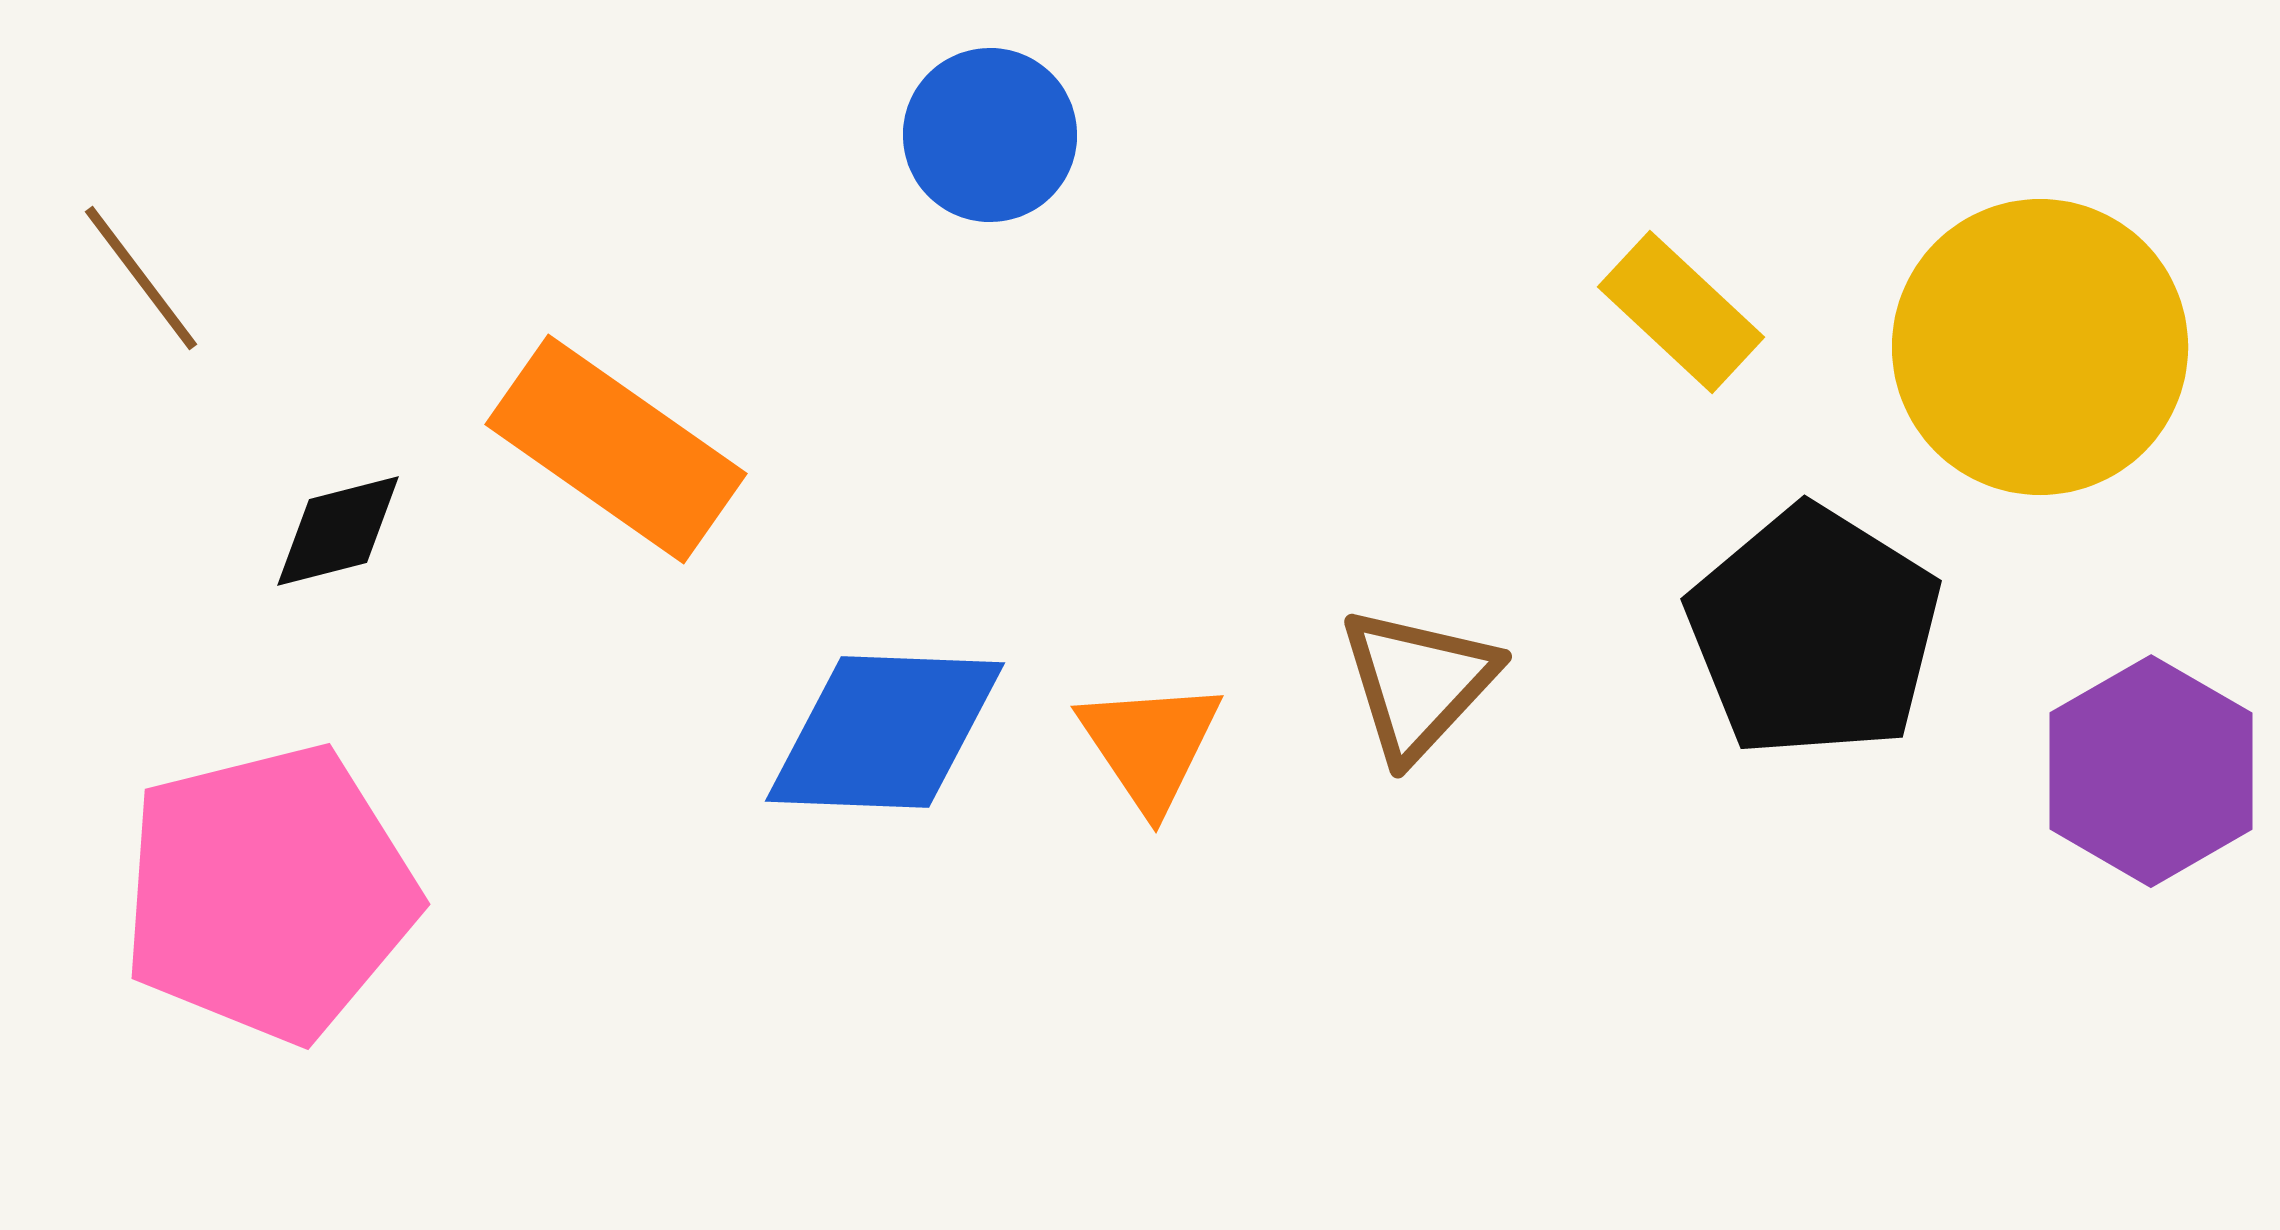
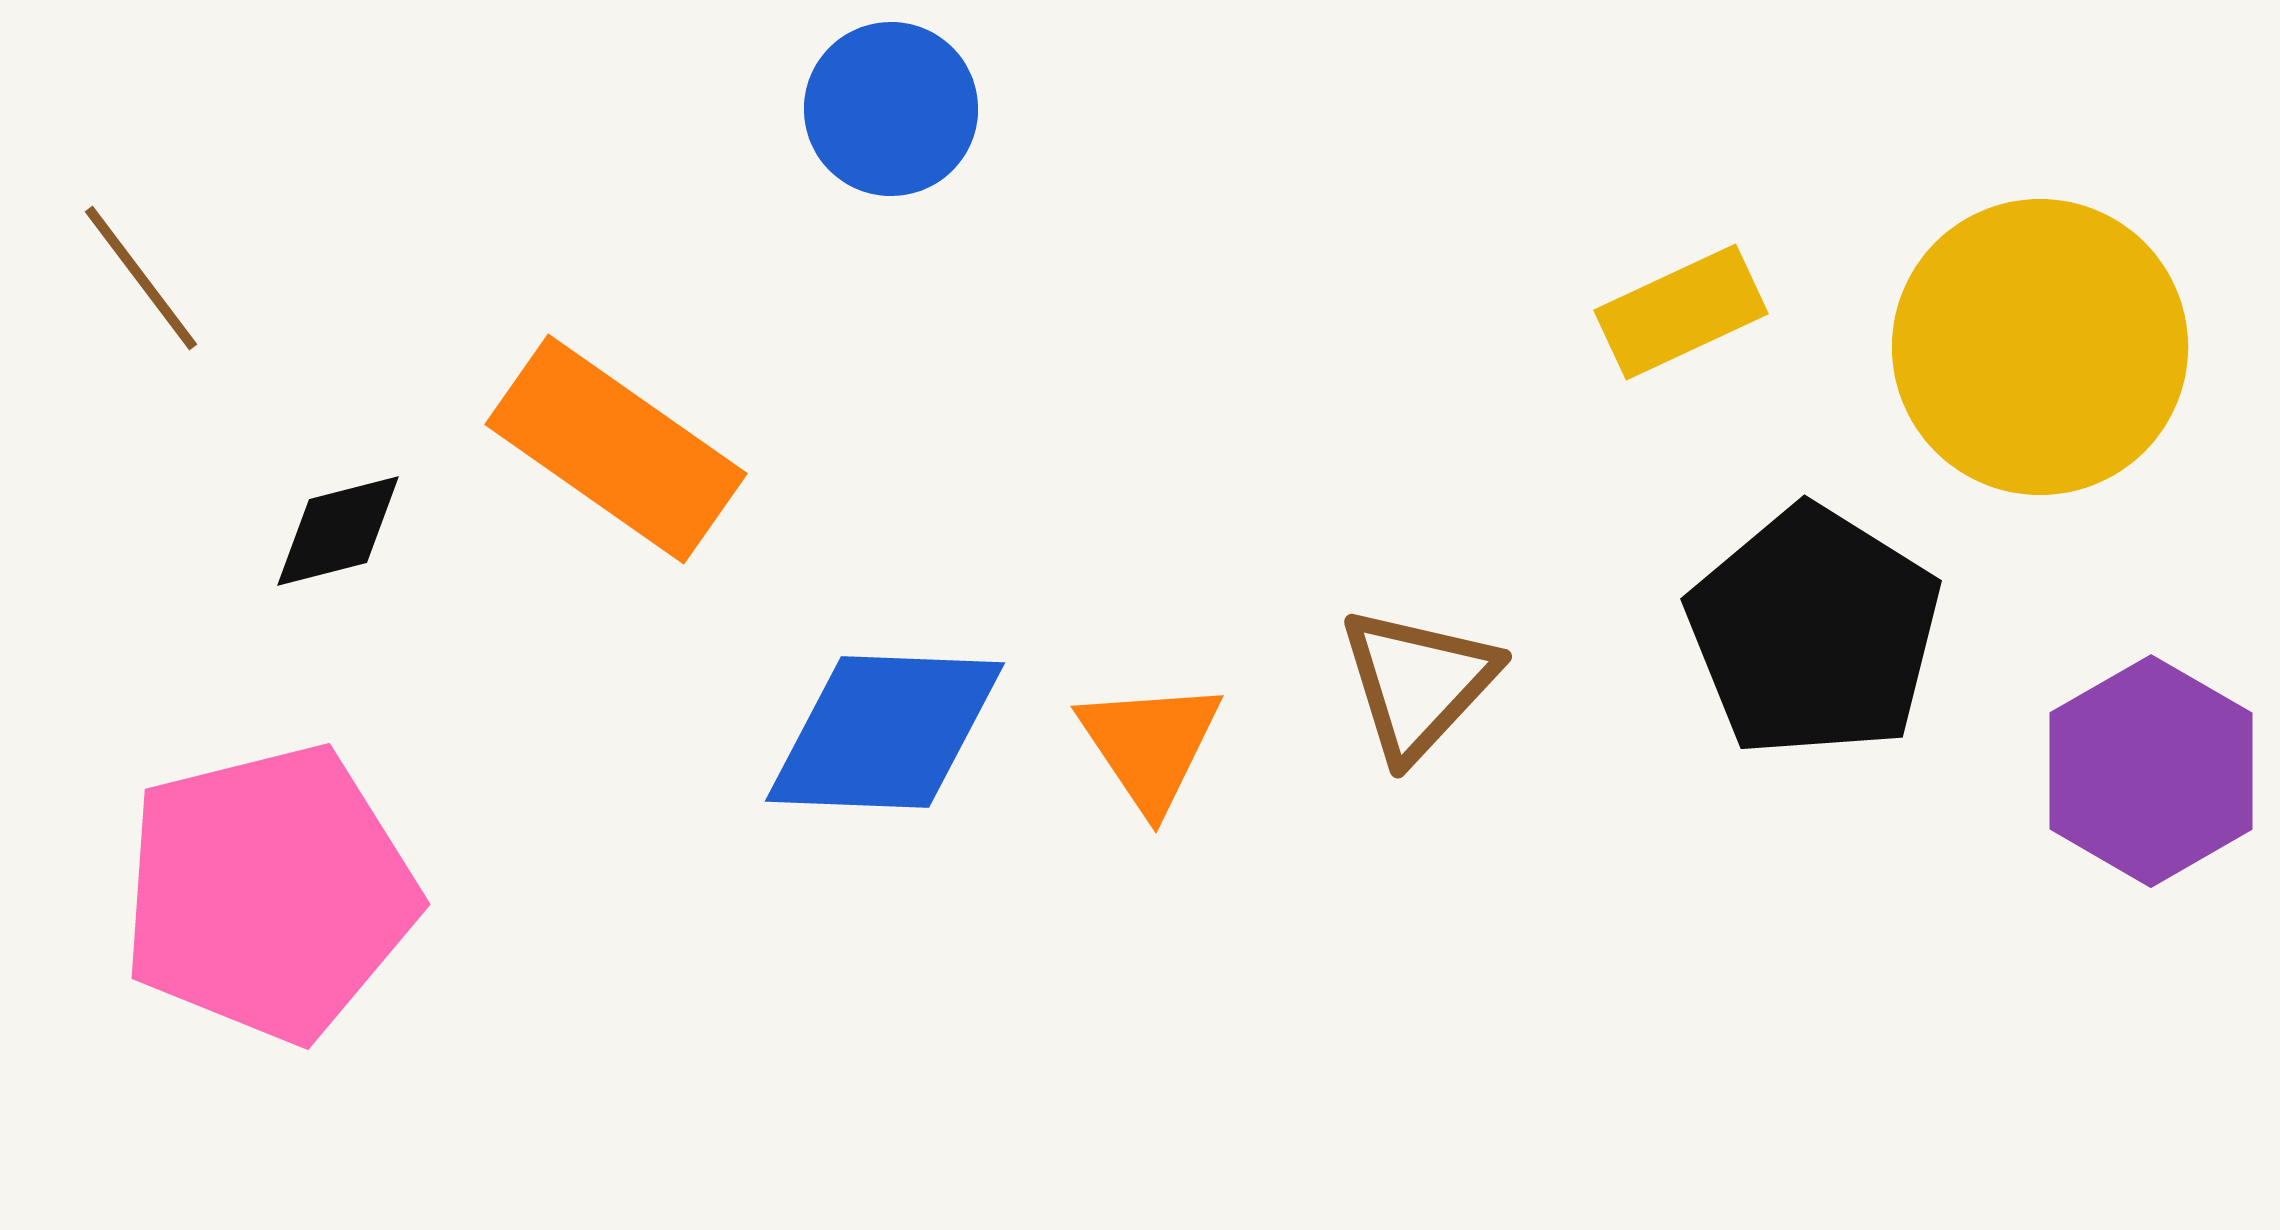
blue circle: moved 99 px left, 26 px up
yellow rectangle: rotated 68 degrees counterclockwise
